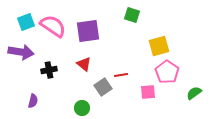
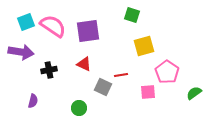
yellow square: moved 15 px left
red triangle: rotated 14 degrees counterclockwise
gray square: rotated 30 degrees counterclockwise
green circle: moved 3 px left
